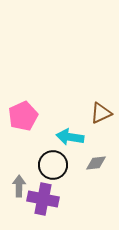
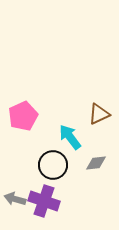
brown triangle: moved 2 px left, 1 px down
cyan arrow: rotated 44 degrees clockwise
gray arrow: moved 4 px left, 13 px down; rotated 75 degrees counterclockwise
purple cross: moved 1 px right, 2 px down; rotated 8 degrees clockwise
